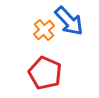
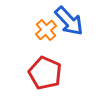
orange cross: moved 2 px right
